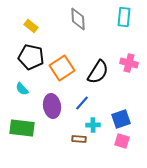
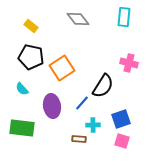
gray diamond: rotated 35 degrees counterclockwise
black semicircle: moved 5 px right, 14 px down
